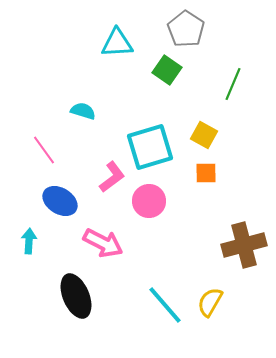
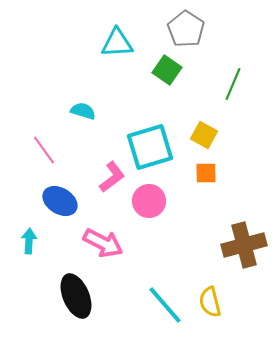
yellow semicircle: rotated 44 degrees counterclockwise
